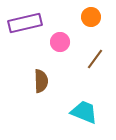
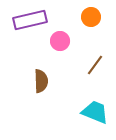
purple rectangle: moved 5 px right, 3 px up
pink circle: moved 1 px up
brown line: moved 6 px down
cyan trapezoid: moved 11 px right
